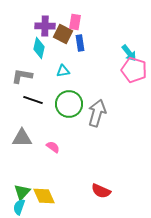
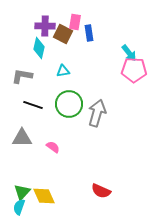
blue rectangle: moved 9 px right, 10 px up
pink pentagon: rotated 15 degrees counterclockwise
black line: moved 5 px down
